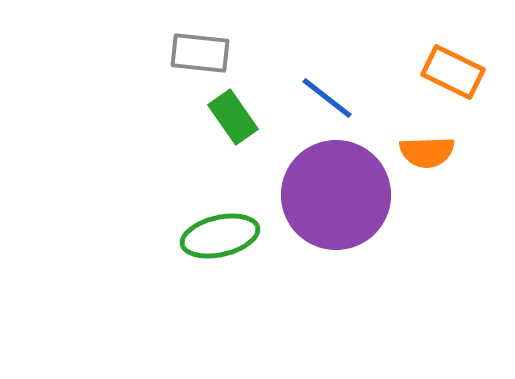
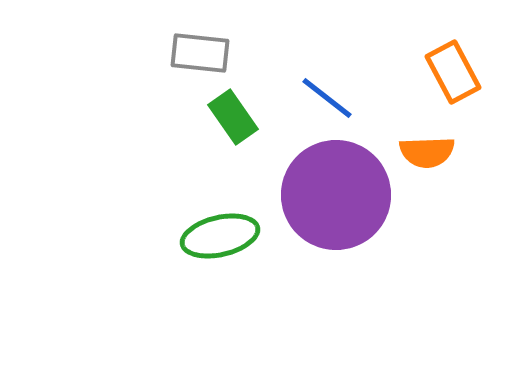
orange rectangle: rotated 36 degrees clockwise
